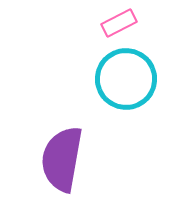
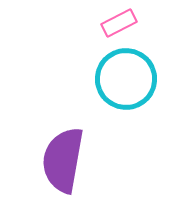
purple semicircle: moved 1 px right, 1 px down
